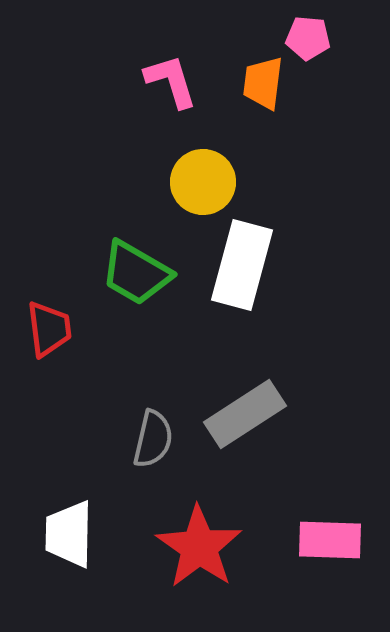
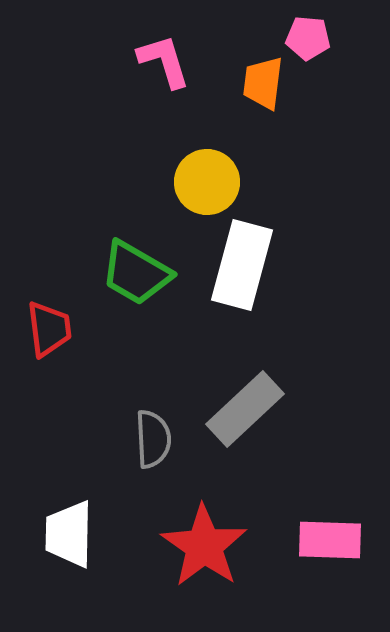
pink L-shape: moved 7 px left, 20 px up
yellow circle: moved 4 px right
gray rectangle: moved 5 px up; rotated 10 degrees counterclockwise
gray semicircle: rotated 16 degrees counterclockwise
red star: moved 5 px right, 1 px up
